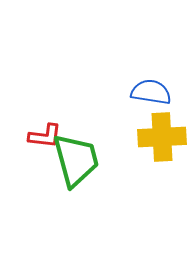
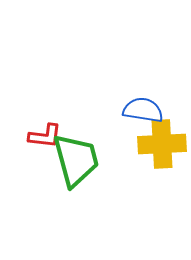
blue semicircle: moved 8 px left, 18 px down
yellow cross: moved 7 px down
